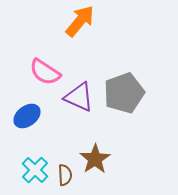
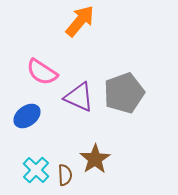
pink semicircle: moved 3 px left
cyan cross: moved 1 px right
